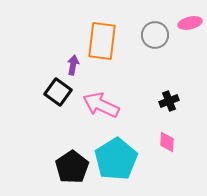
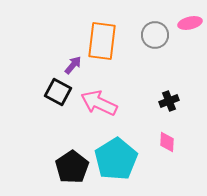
purple arrow: rotated 30 degrees clockwise
black square: rotated 8 degrees counterclockwise
pink arrow: moved 2 px left, 2 px up
